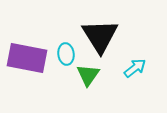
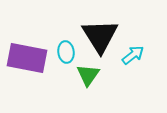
cyan ellipse: moved 2 px up
cyan arrow: moved 2 px left, 13 px up
